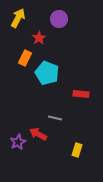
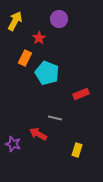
yellow arrow: moved 3 px left, 3 px down
red rectangle: rotated 28 degrees counterclockwise
purple star: moved 5 px left, 2 px down; rotated 28 degrees counterclockwise
